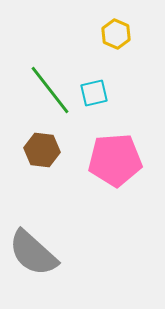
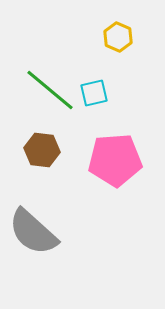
yellow hexagon: moved 2 px right, 3 px down
green line: rotated 12 degrees counterclockwise
gray semicircle: moved 21 px up
